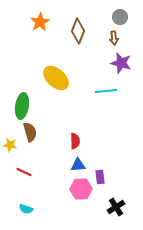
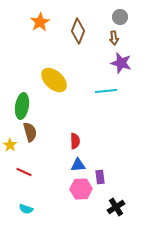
yellow ellipse: moved 2 px left, 2 px down
yellow star: rotated 24 degrees clockwise
